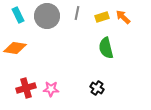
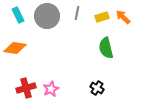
pink star: rotated 28 degrees counterclockwise
